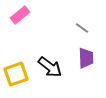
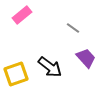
pink rectangle: moved 2 px right
gray line: moved 9 px left
purple trapezoid: rotated 40 degrees counterclockwise
